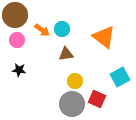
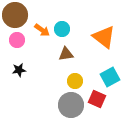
black star: rotated 16 degrees counterclockwise
cyan square: moved 10 px left
gray circle: moved 1 px left, 1 px down
